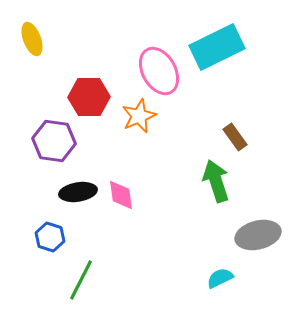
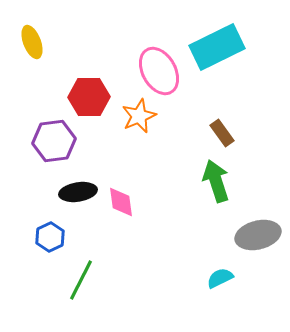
yellow ellipse: moved 3 px down
brown rectangle: moved 13 px left, 4 px up
purple hexagon: rotated 15 degrees counterclockwise
pink diamond: moved 7 px down
blue hexagon: rotated 16 degrees clockwise
